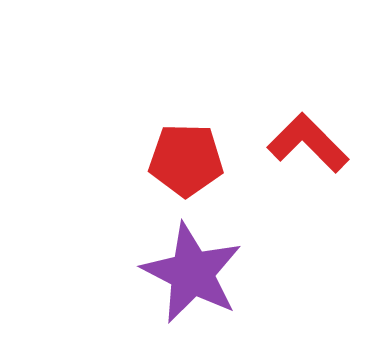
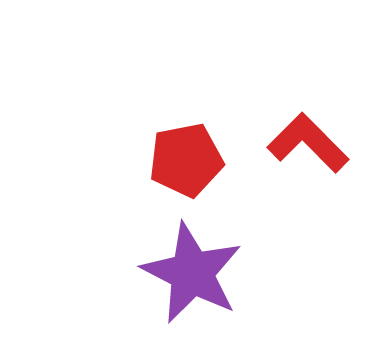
red pentagon: rotated 12 degrees counterclockwise
